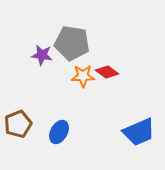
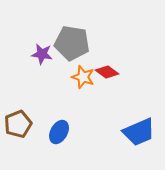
purple star: moved 1 px up
orange star: moved 1 px down; rotated 20 degrees clockwise
